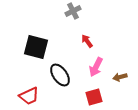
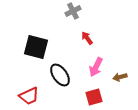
red arrow: moved 3 px up
